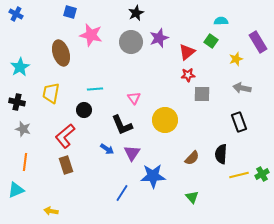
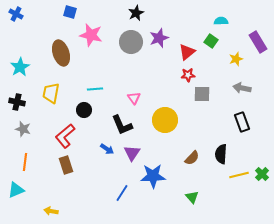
black rectangle: moved 3 px right
green cross: rotated 16 degrees counterclockwise
